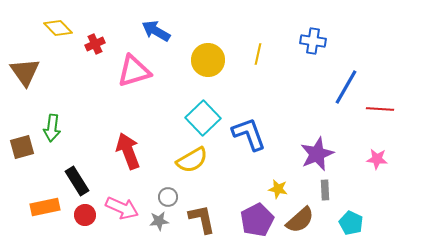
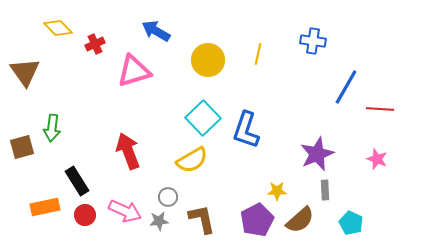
blue L-shape: moved 3 px left, 4 px up; rotated 141 degrees counterclockwise
pink star: rotated 15 degrees clockwise
yellow star: moved 1 px left, 2 px down; rotated 12 degrees counterclockwise
pink arrow: moved 3 px right, 3 px down
